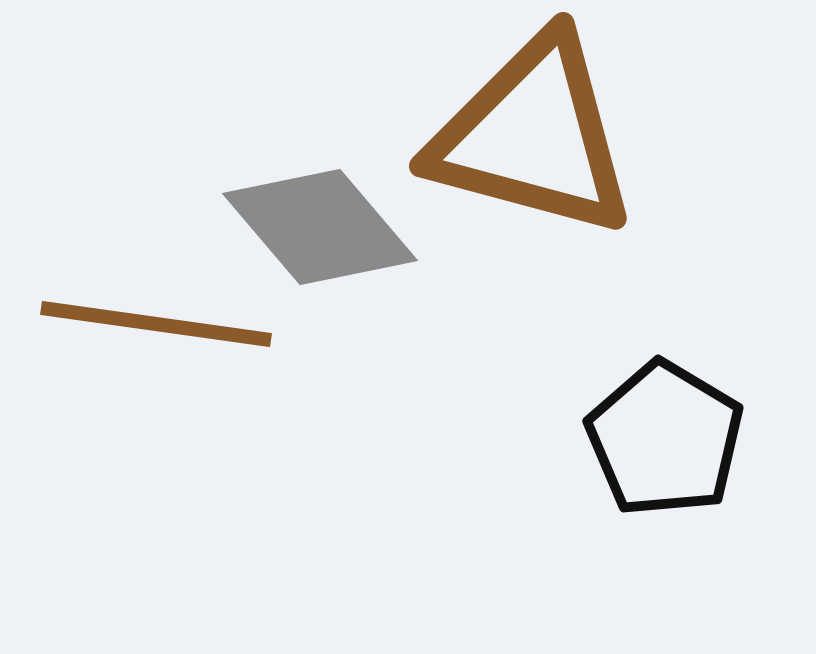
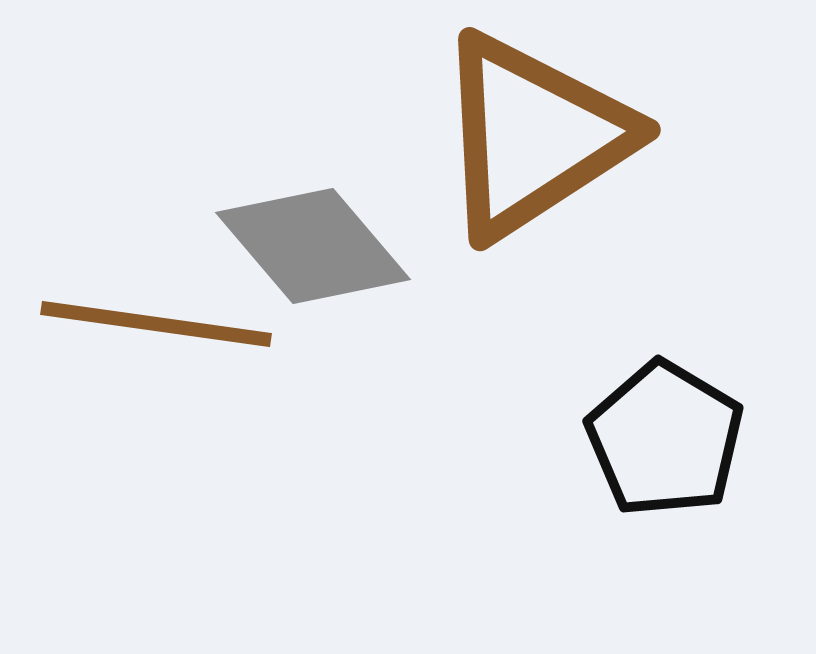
brown triangle: rotated 48 degrees counterclockwise
gray diamond: moved 7 px left, 19 px down
